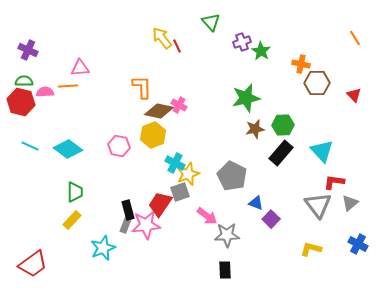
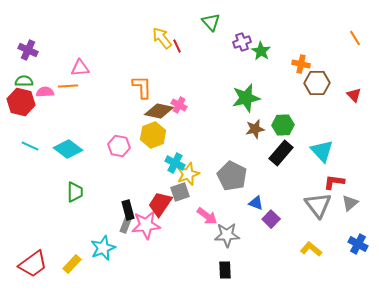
yellow rectangle at (72, 220): moved 44 px down
yellow L-shape at (311, 249): rotated 25 degrees clockwise
